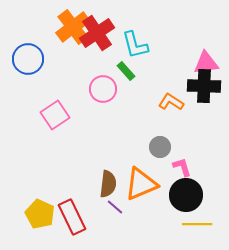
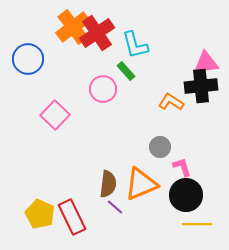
black cross: moved 3 px left; rotated 8 degrees counterclockwise
pink square: rotated 12 degrees counterclockwise
